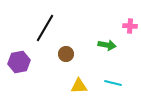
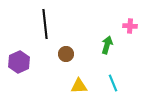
black line: moved 4 px up; rotated 36 degrees counterclockwise
green arrow: rotated 84 degrees counterclockwise
purple hexagon: rotated 15 degrees counterclockwise
cyan line: rotated 54 degrees clockwise
